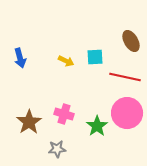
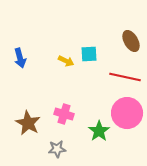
cyan square: moved 6 px left, 3 px up
brown star: moved 1 px left, 1 px down; rotated 10 degrees counterclockwise
green star: moved 2 px right, 5 px down
